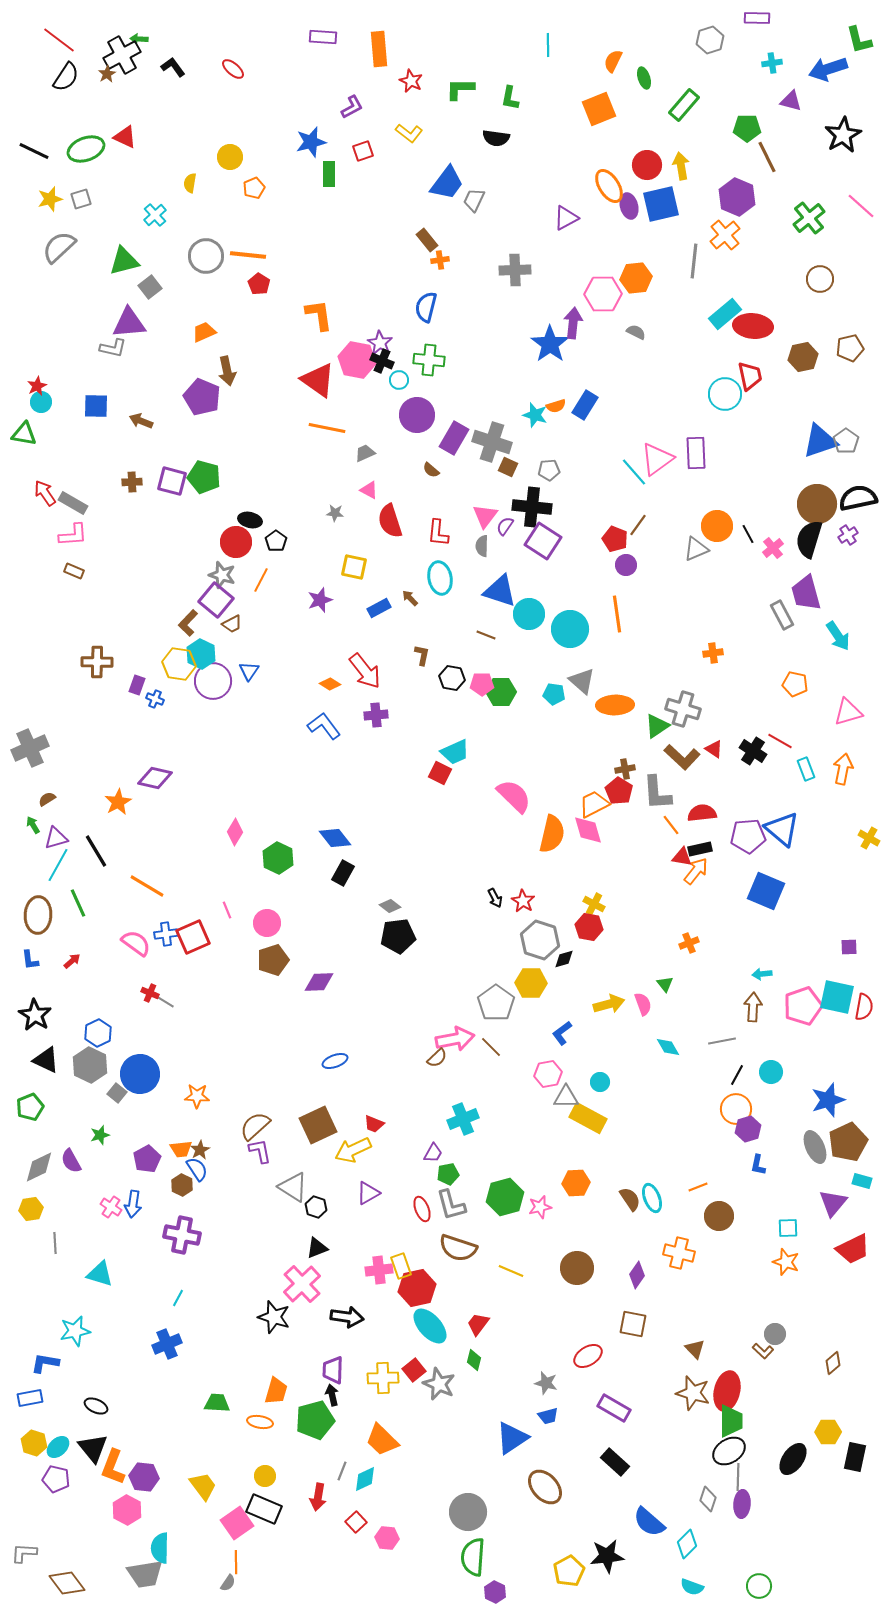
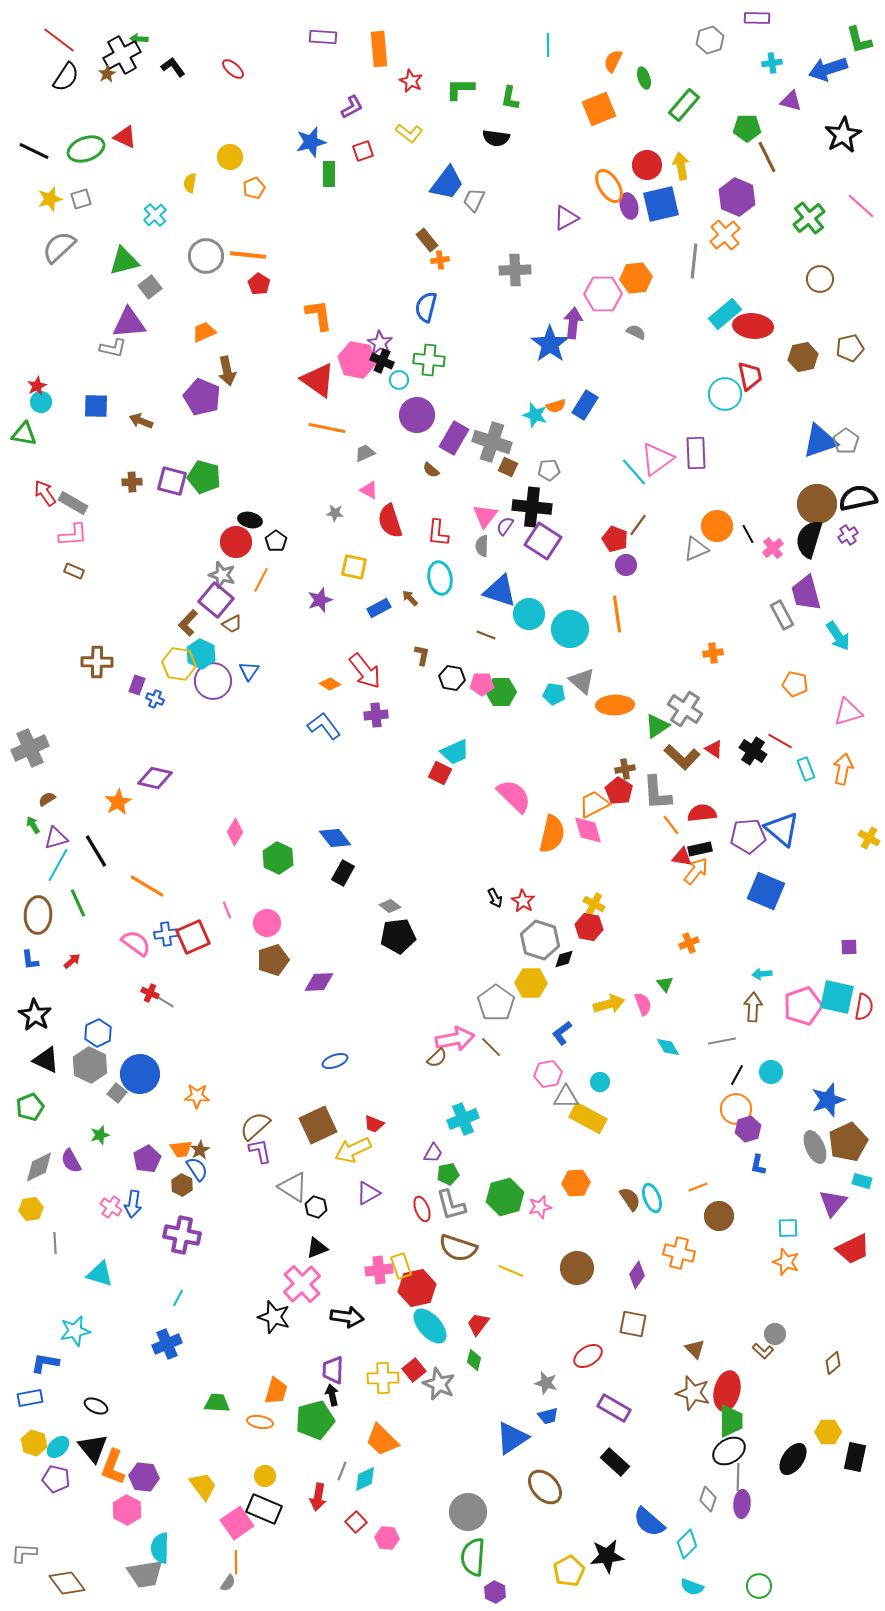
gray cross at (683, 709): moved 2 px right; rotated 16 degrees clockwise
